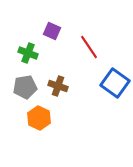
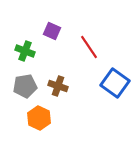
green cross: moved 3 px left, 2 px up
gray pentagon: moved 1 px up
